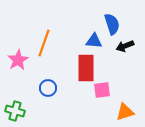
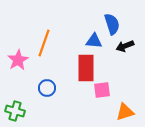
blue circle: moved 1 px left
